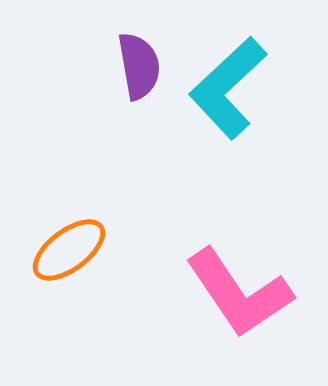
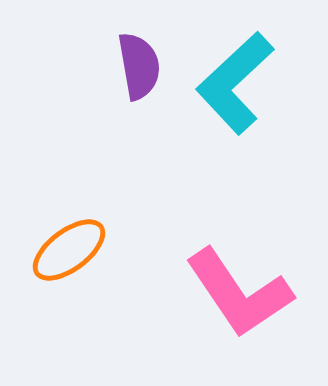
cyan L-shape: moved 7 px right, 5 px up
